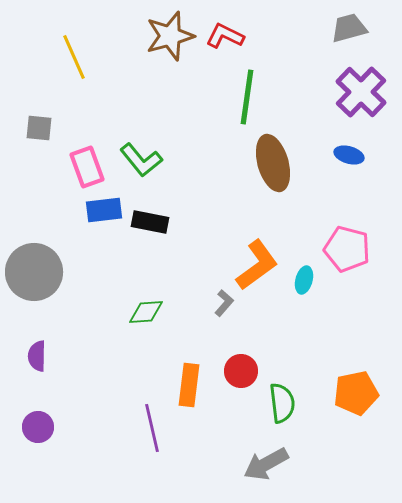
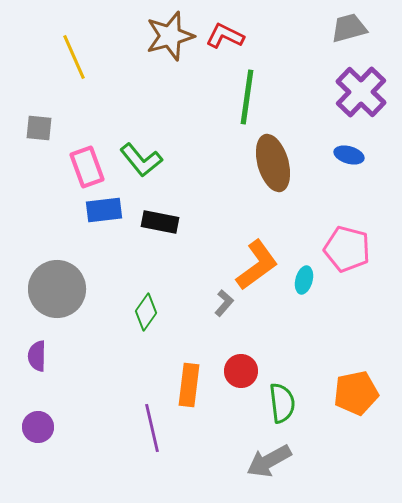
black rectangle: moved 10 px right
gray circle: moved 23 px right, 17 px down
green diamond: rotated 51 degrees counterclockwise
gray arrow: moved 3 px right, 3 px up
